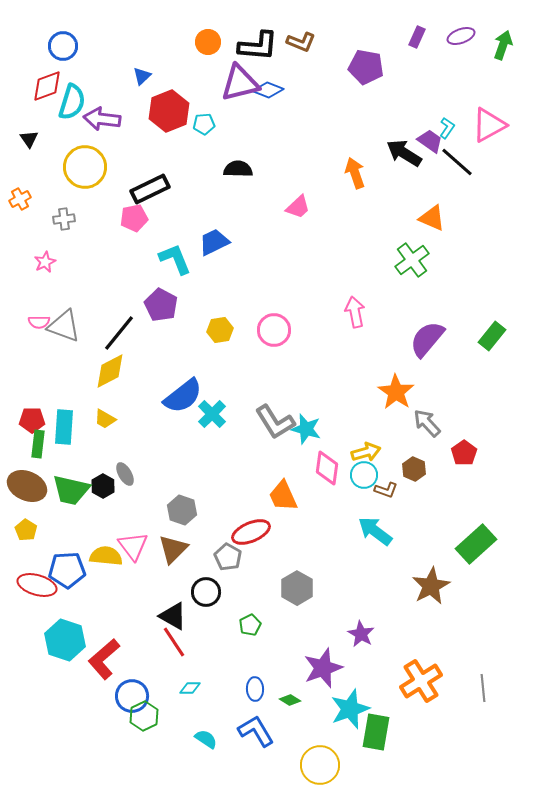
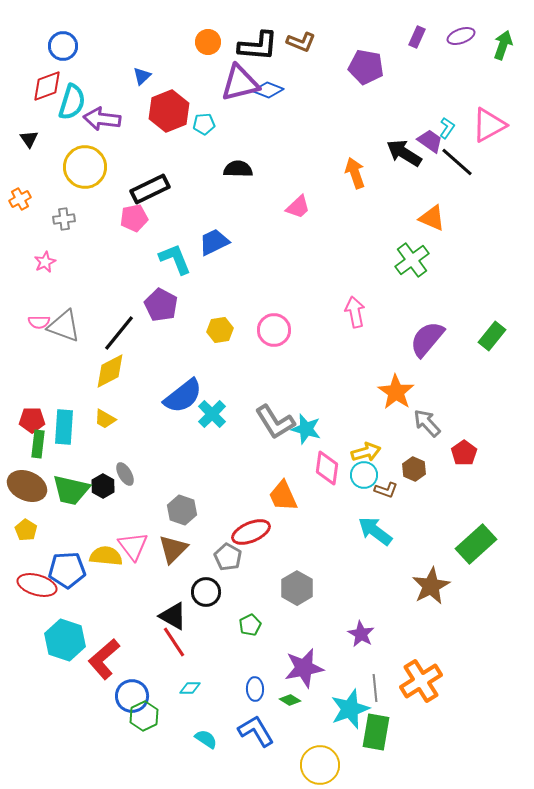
purple star at (323, 668): moved 19 px left; rotated 9 degrees clockwise
gray line at (483, 688): moved 108 px left
